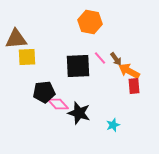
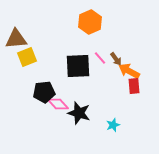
orange hexagon: rotated 25 degrees clockwise
yellow square: rotated 18 degrees counterclockwise
